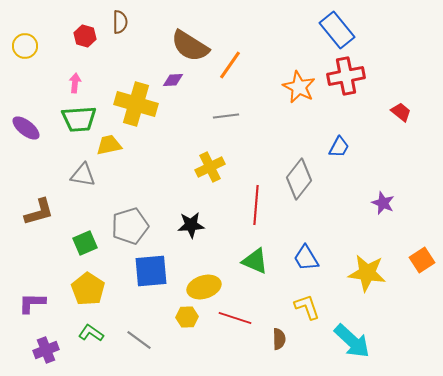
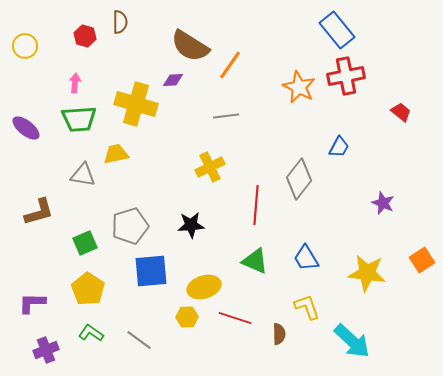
yellow trapezoid at (109, 145): moved 7 px right, 9 px down
brown semicircle at (279, 339): moved 5 px up
